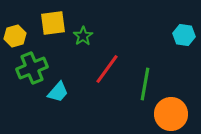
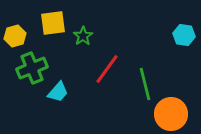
green line: rotated 24 degrees counterclockwise
